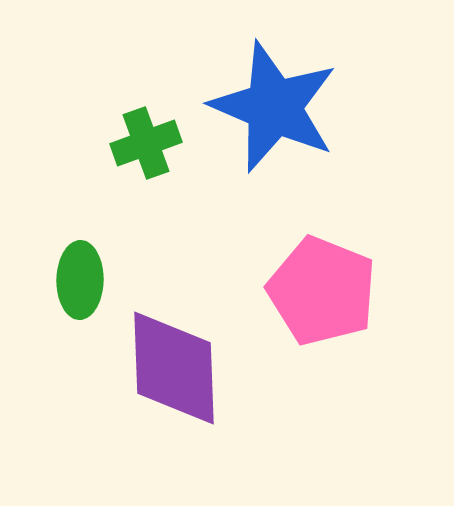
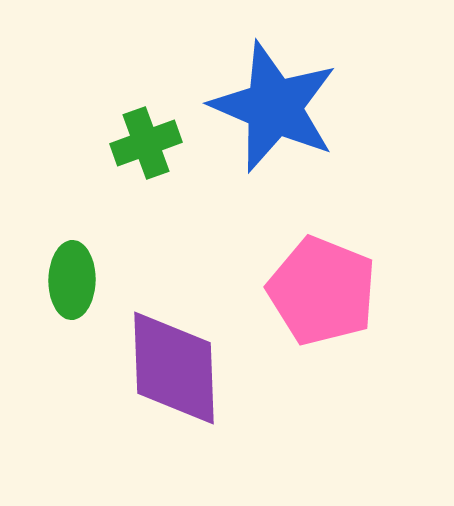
green ellipse: moved 8 px left
